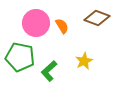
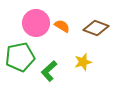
brown diamond: moved 1 px left, 10 px down
orange semicircle: rotated 28 degrees counterclockwise
green pentagon: rotated 24 degrees counterclockwise
yellow star: moved 1 px left, 1 px down; rotated 12 degrees clockwise
